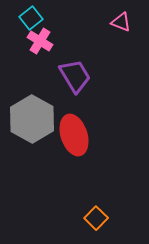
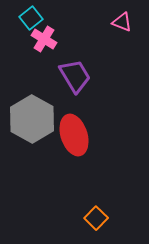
pink triangle: moved 1 px right
pink cross: moved 4 px right, 2 px up
